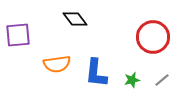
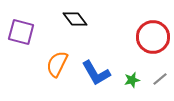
purple square: moved 3 px right, 3 px up; rotated 20 degrees clockwise
orange semicircle: rotated 124 degrees clockwise
blue L-shape: rotated 36 degrees counterclockwise
gray line: moved 2 px left, 1 px up
